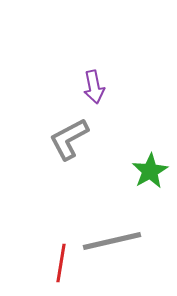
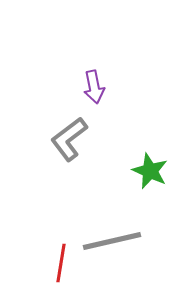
gray L-shape: rotated 9 degrees counterclockwise
green star: rotated 18 degrees counterclockwise
